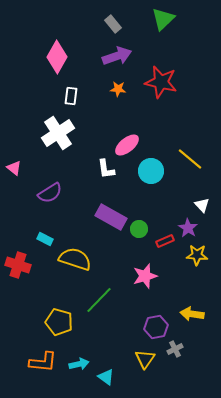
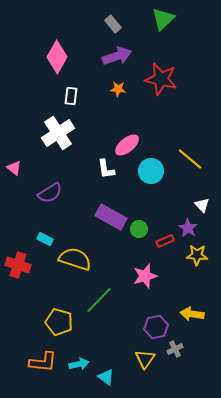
red star: moved 3 px up
